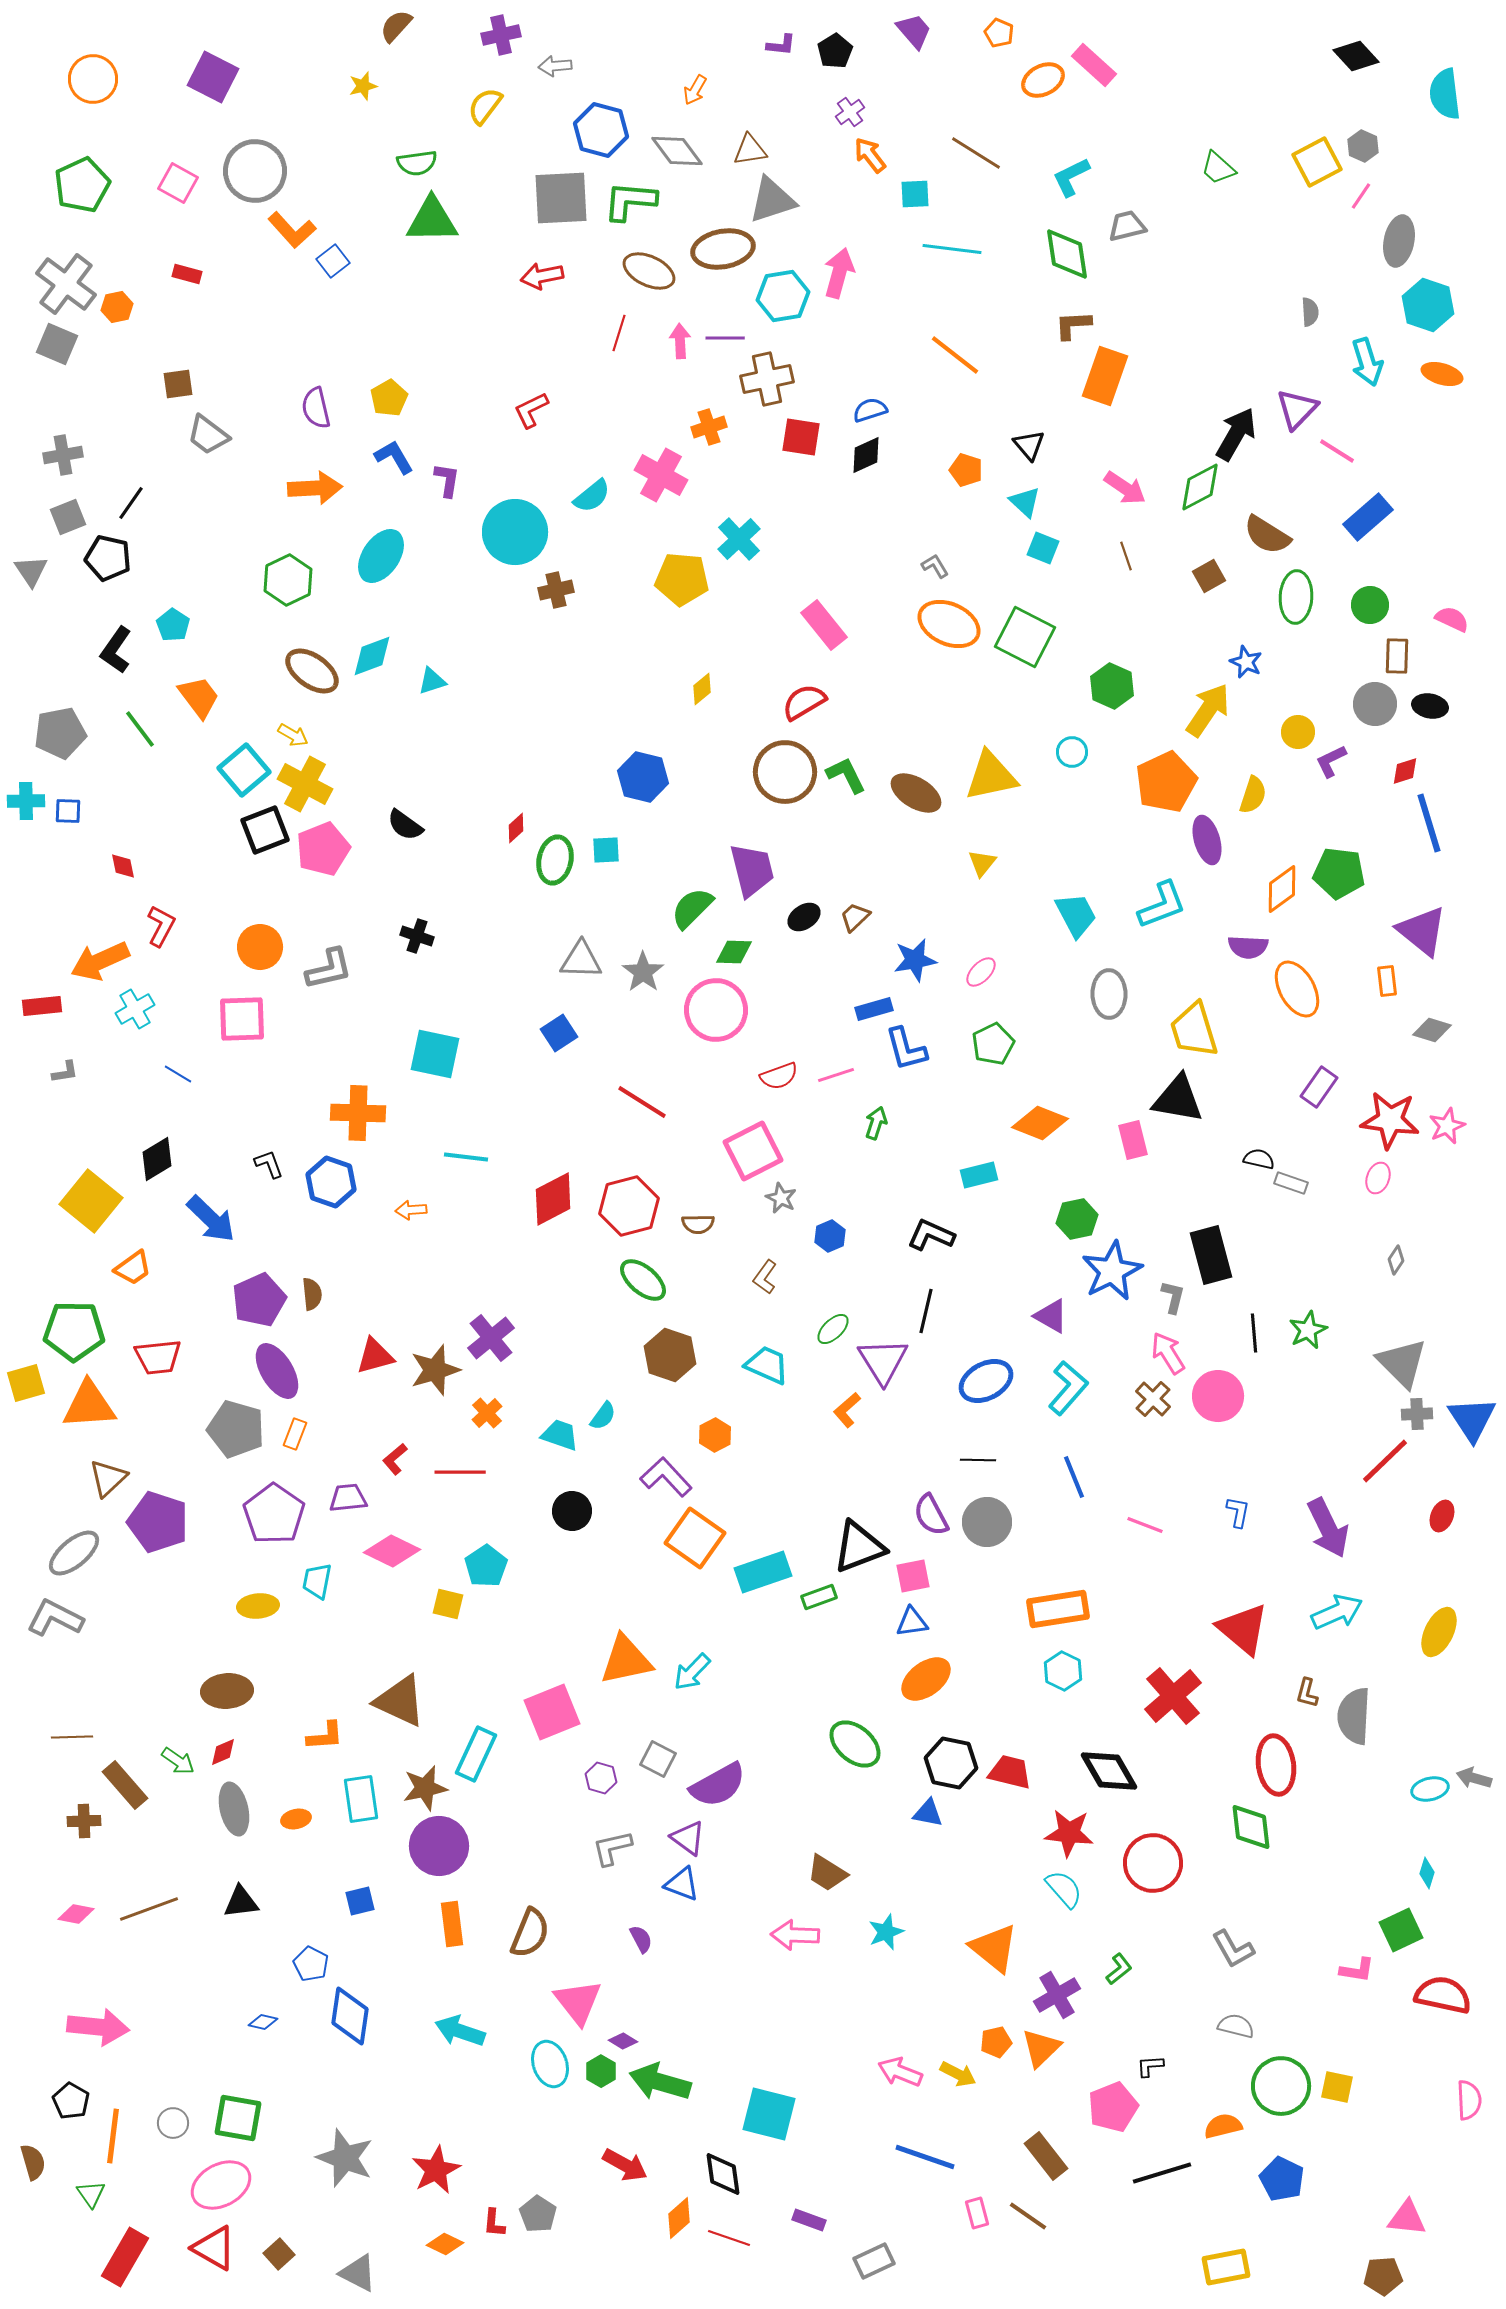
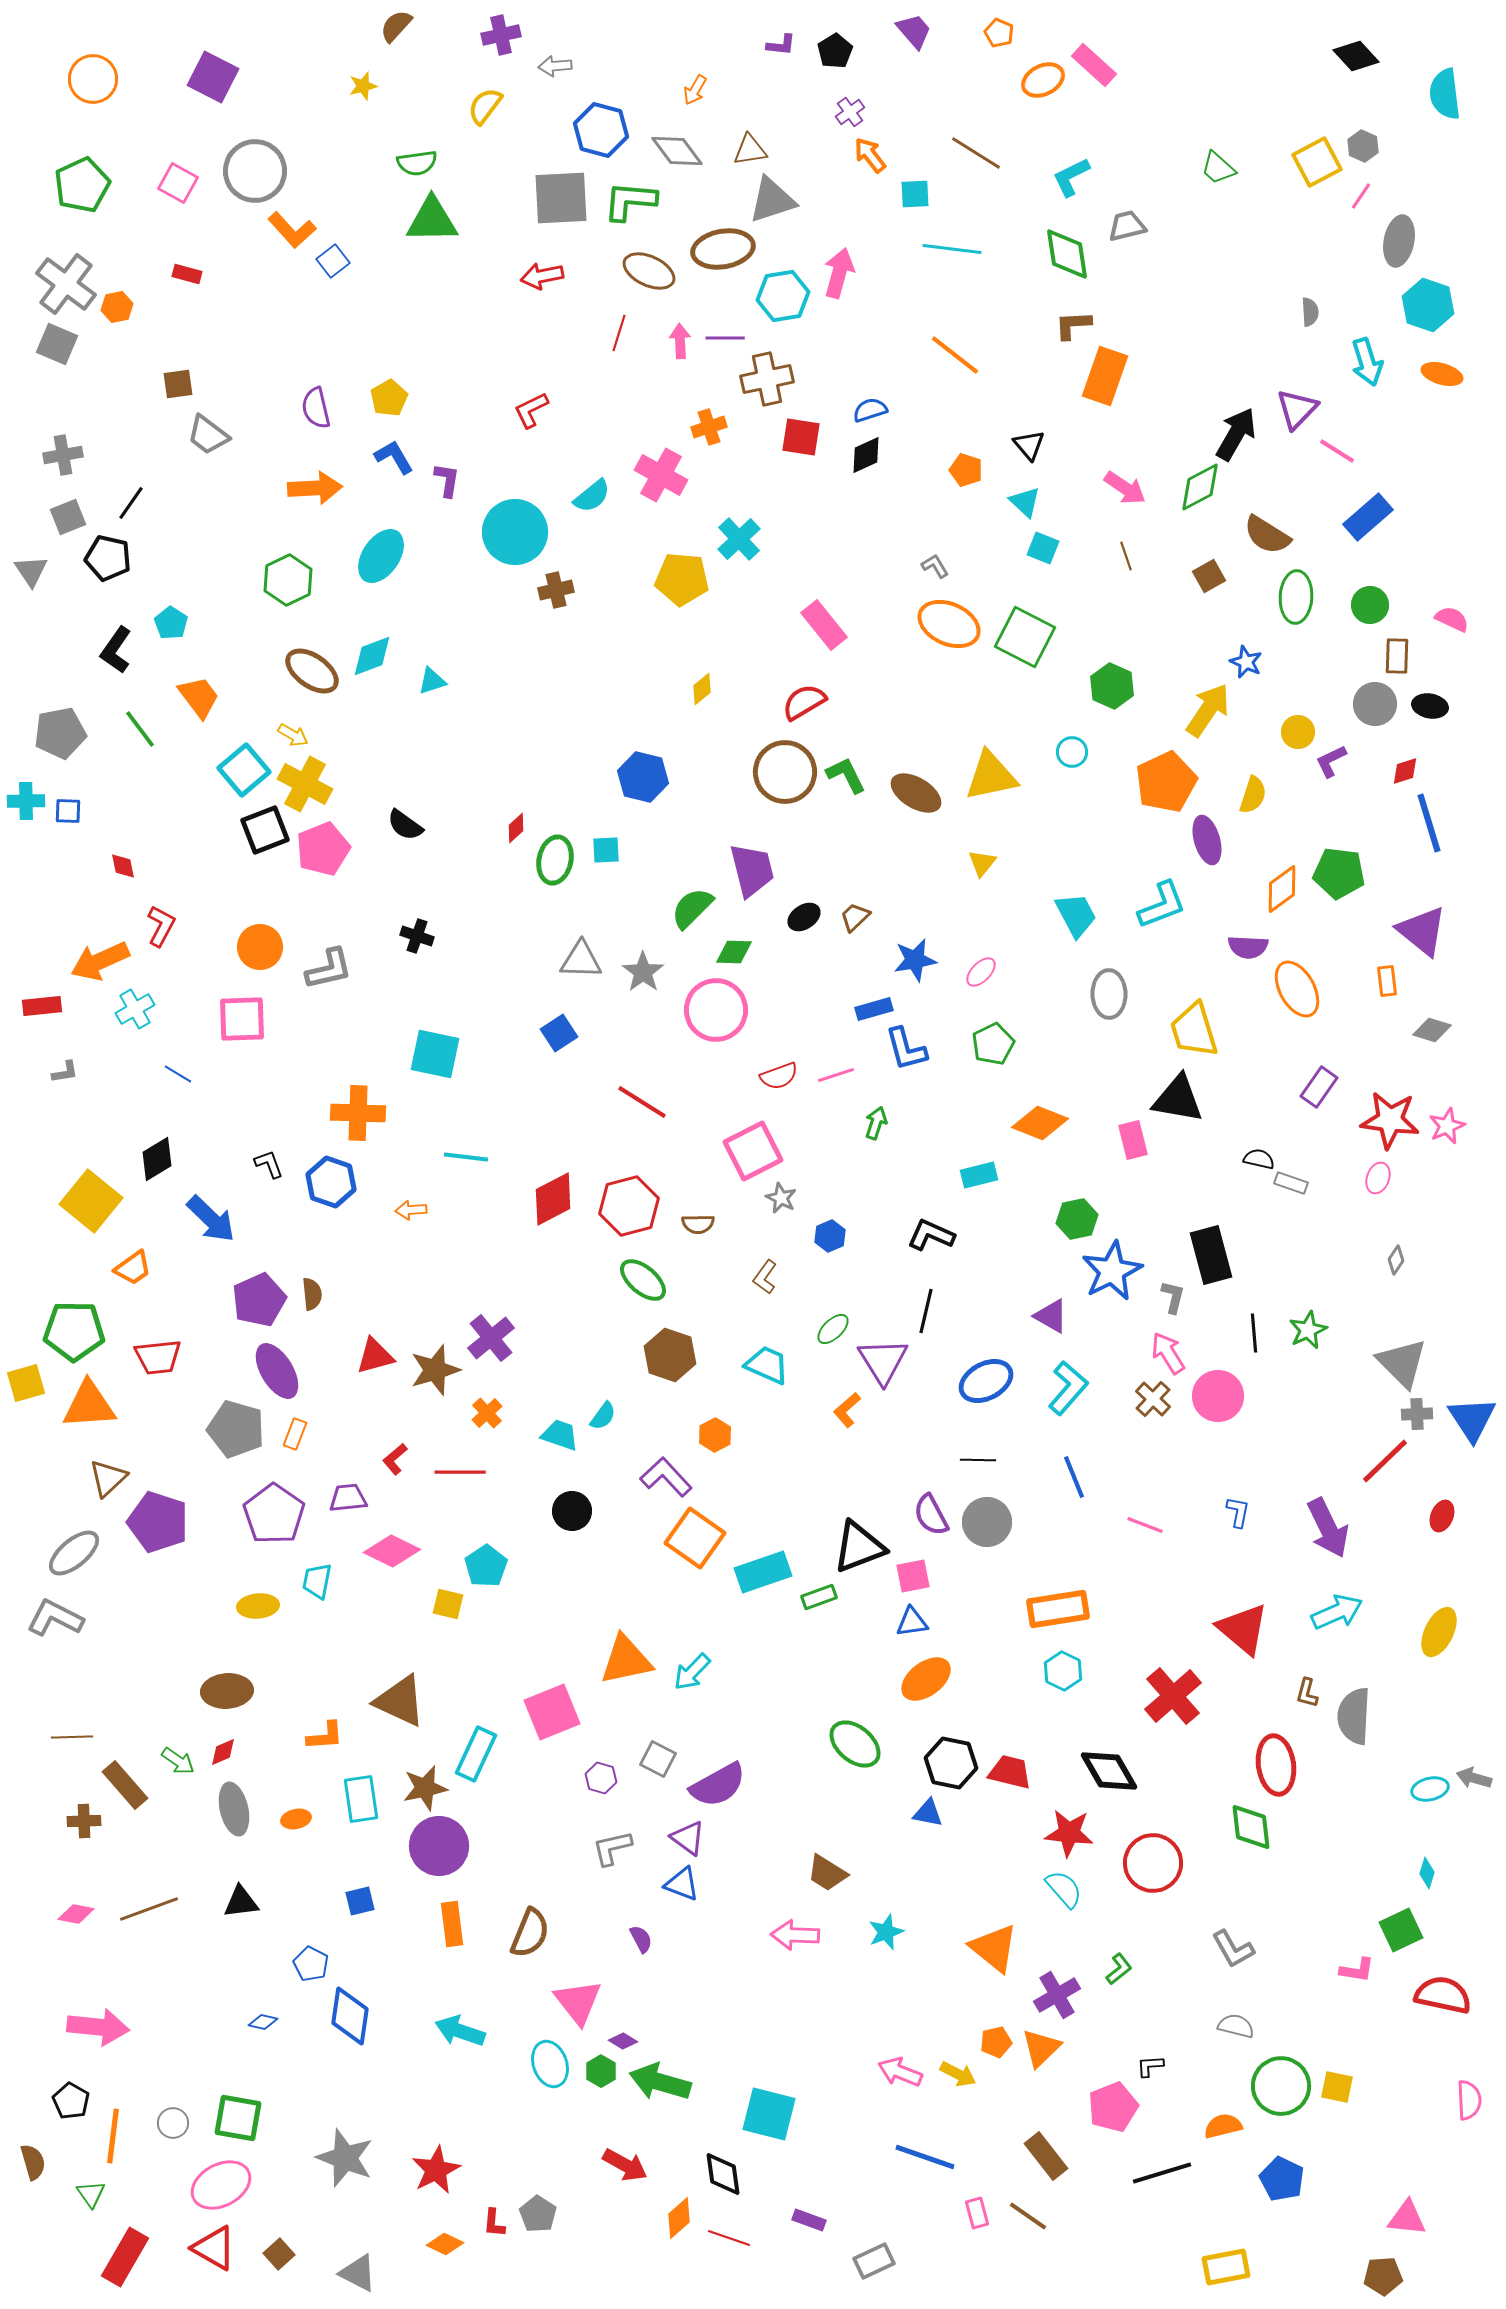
cyan pentagon at (173, 625): moved 2 px left, 2 px up
